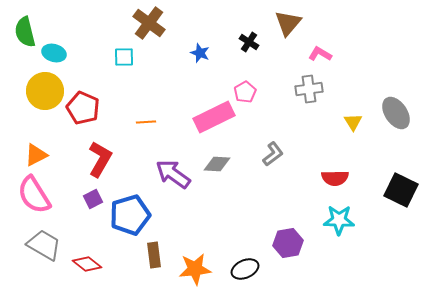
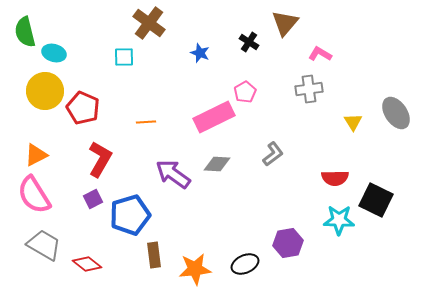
brown triangle: moved 3 px left
black square: moved 25 px left, 10 px down
black ellipse: moved 5 px up
